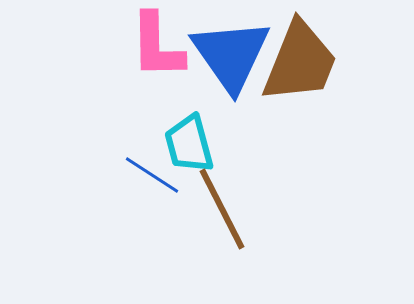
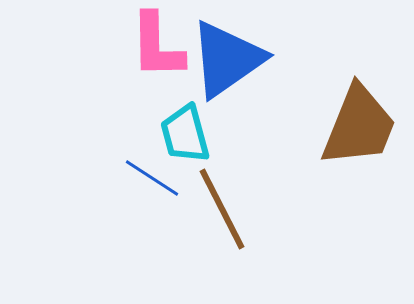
blue triangle: moved 4 px left, 4 px down; rotated 30 degrees clockwise
brown trapezoid: moved 59 px right, 64 px down
cyan trapezoid: moved 4 px left, 10 px up
blue line: moved 3 px down
